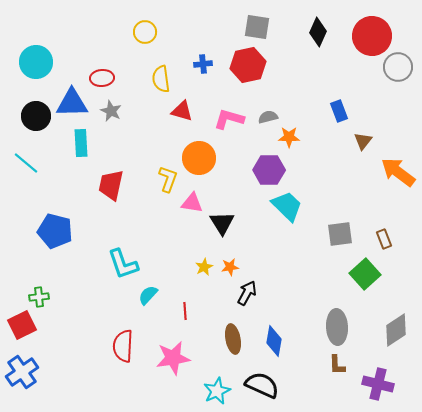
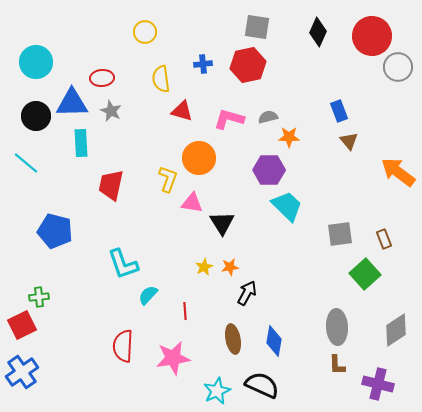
brown triangle at (363, 141): moved 14 px left; rotated 18 degrees counterclockwise
